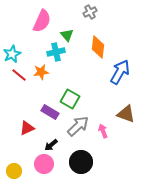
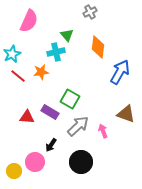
pink semicircle: moved 13 px left
red line: moved 1 px left, 1 px down
red triangle: moved 11 px up; rotated 28 degrees clockwise
black arrow: rotated 16 degrees counterclockwise
pink circle: moved 9 px left, 2 px up
